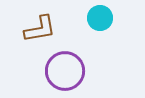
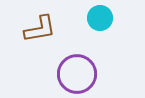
purple circle: moved 12 px right, 3 px down
